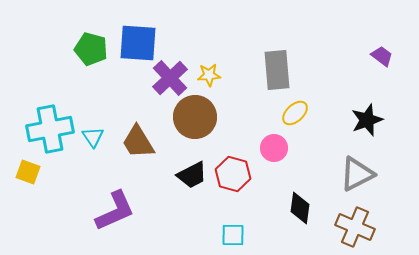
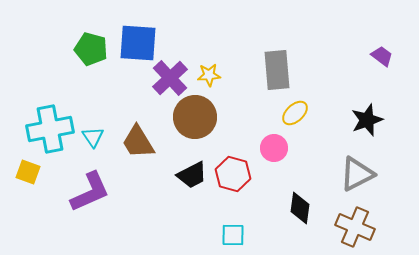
purple L-shape: moved 25 px left, 19 px up
